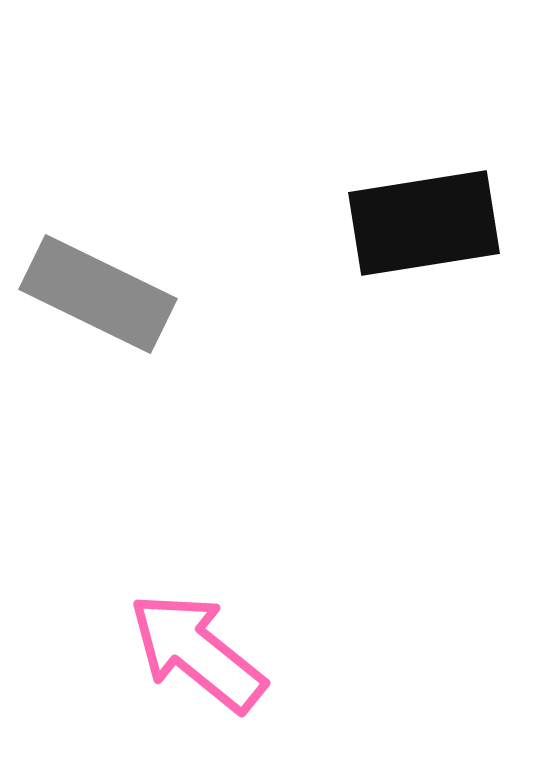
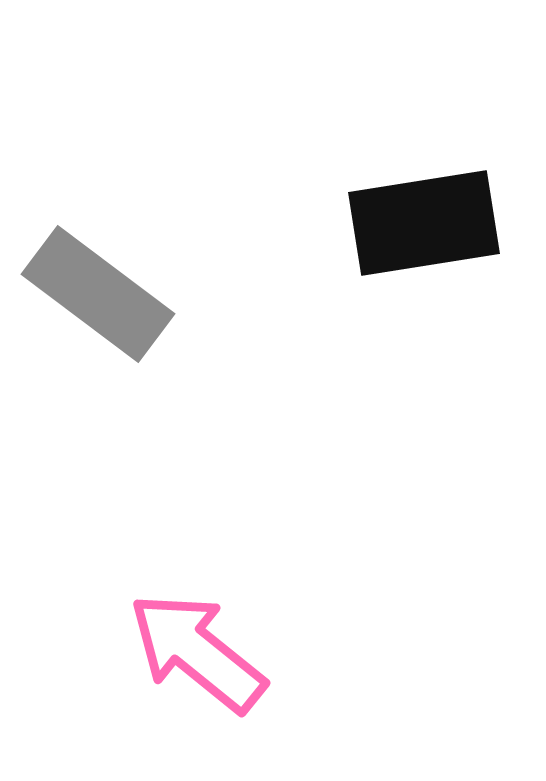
gray rectangle: rotated 11 degrees clockwise
